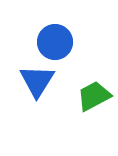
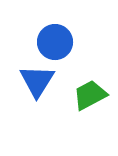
green trapezoid: moved 4 px left, 1 px up
